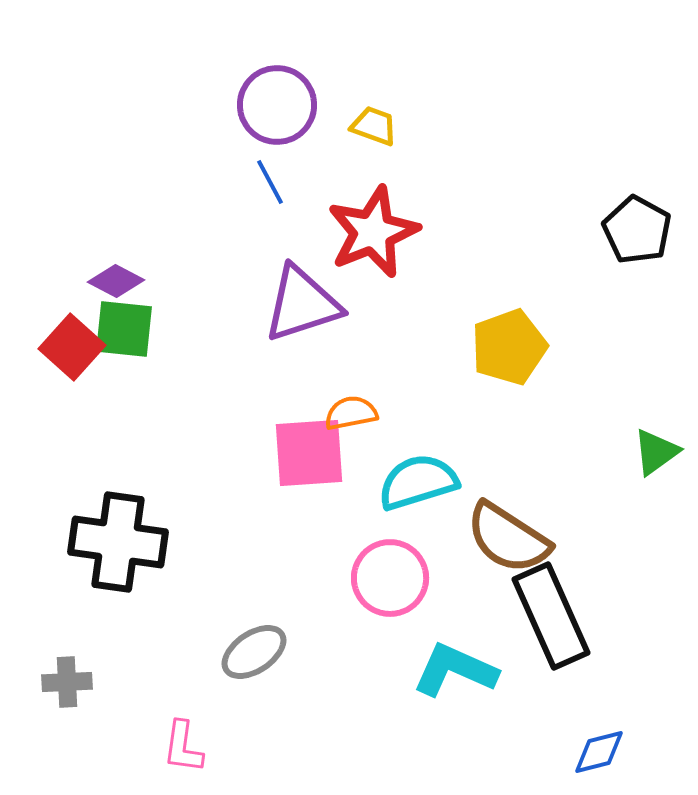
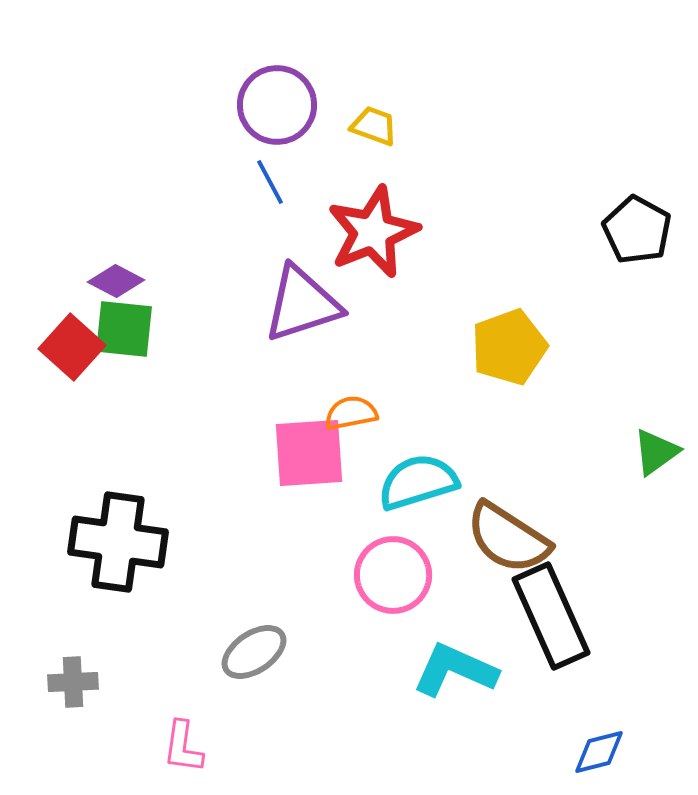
pink circle: moved 3 px right, 3 px up
gray cross: moved 6 px right
